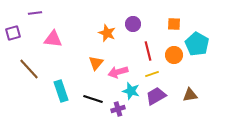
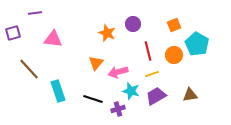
orange square: moved 1 px down; rotated 24 degrees counterclockwise
cyan rectangle: moved 3 px left
